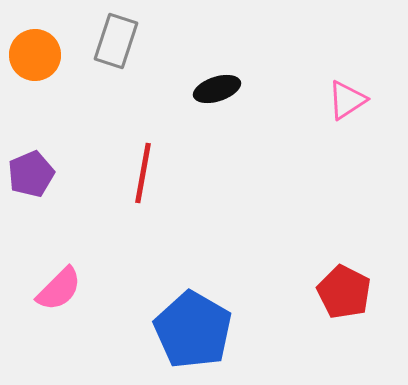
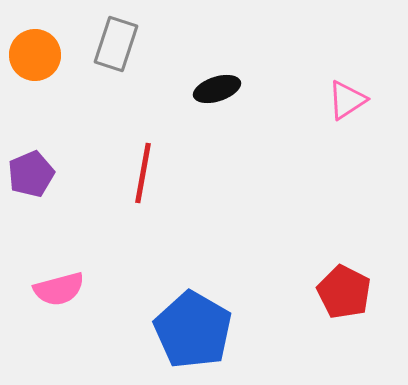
gray rectangle: moved 3 px down
pink semicircle: rotated 30 degrees clockwise
